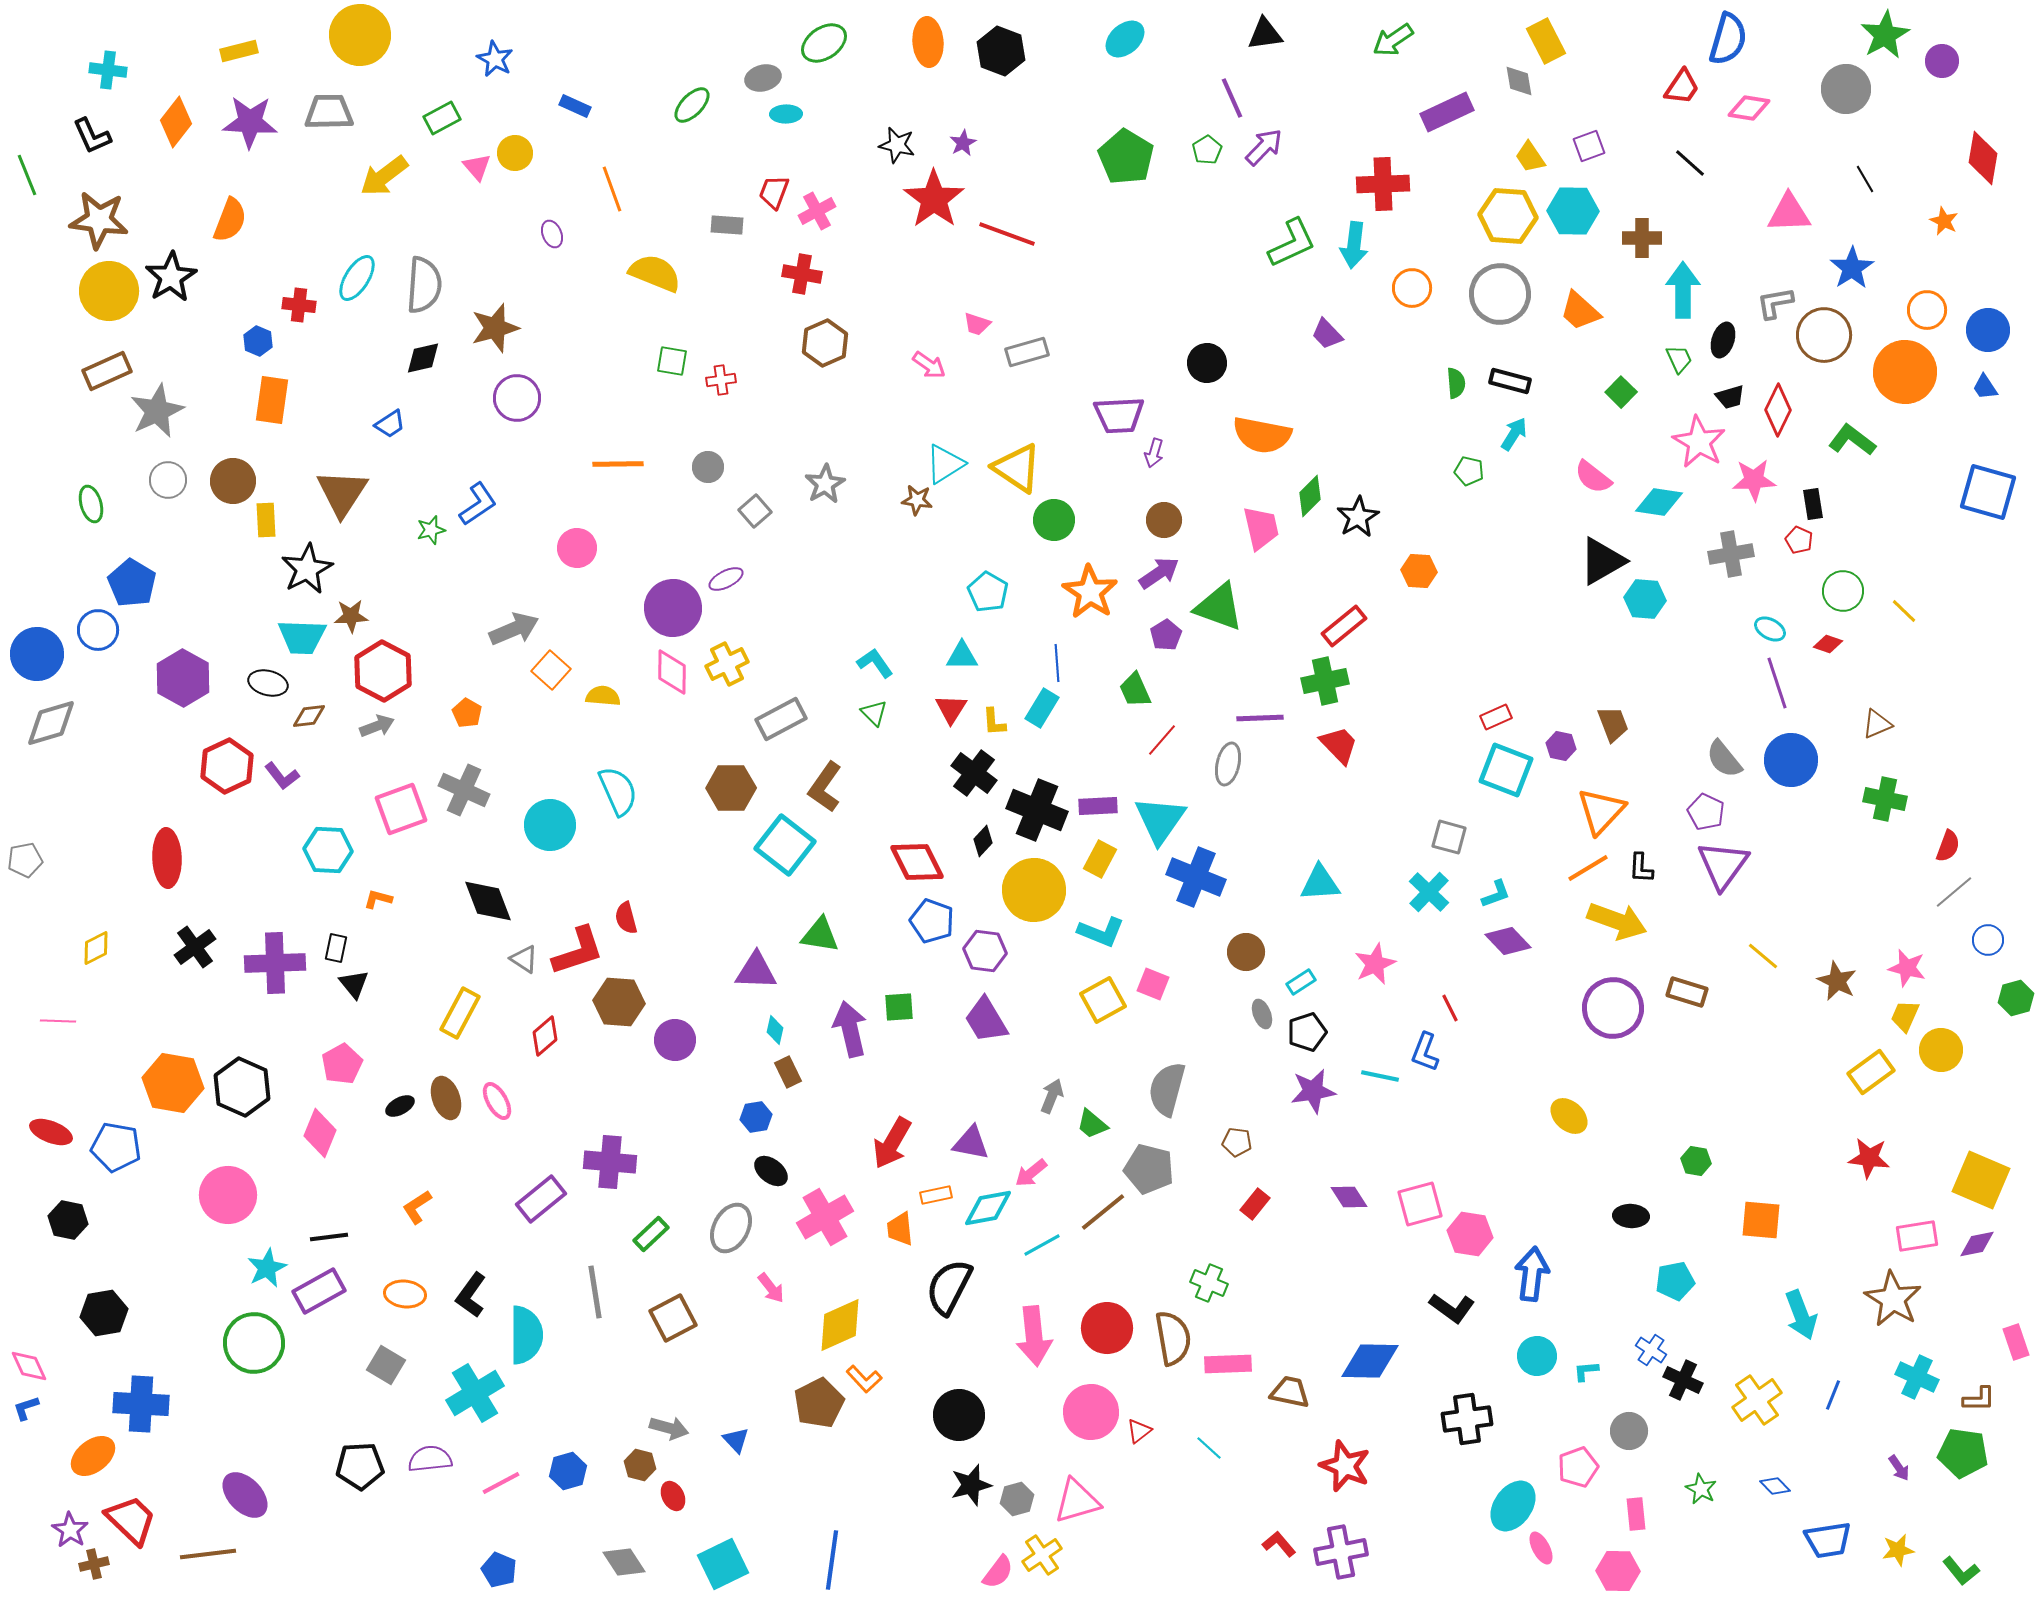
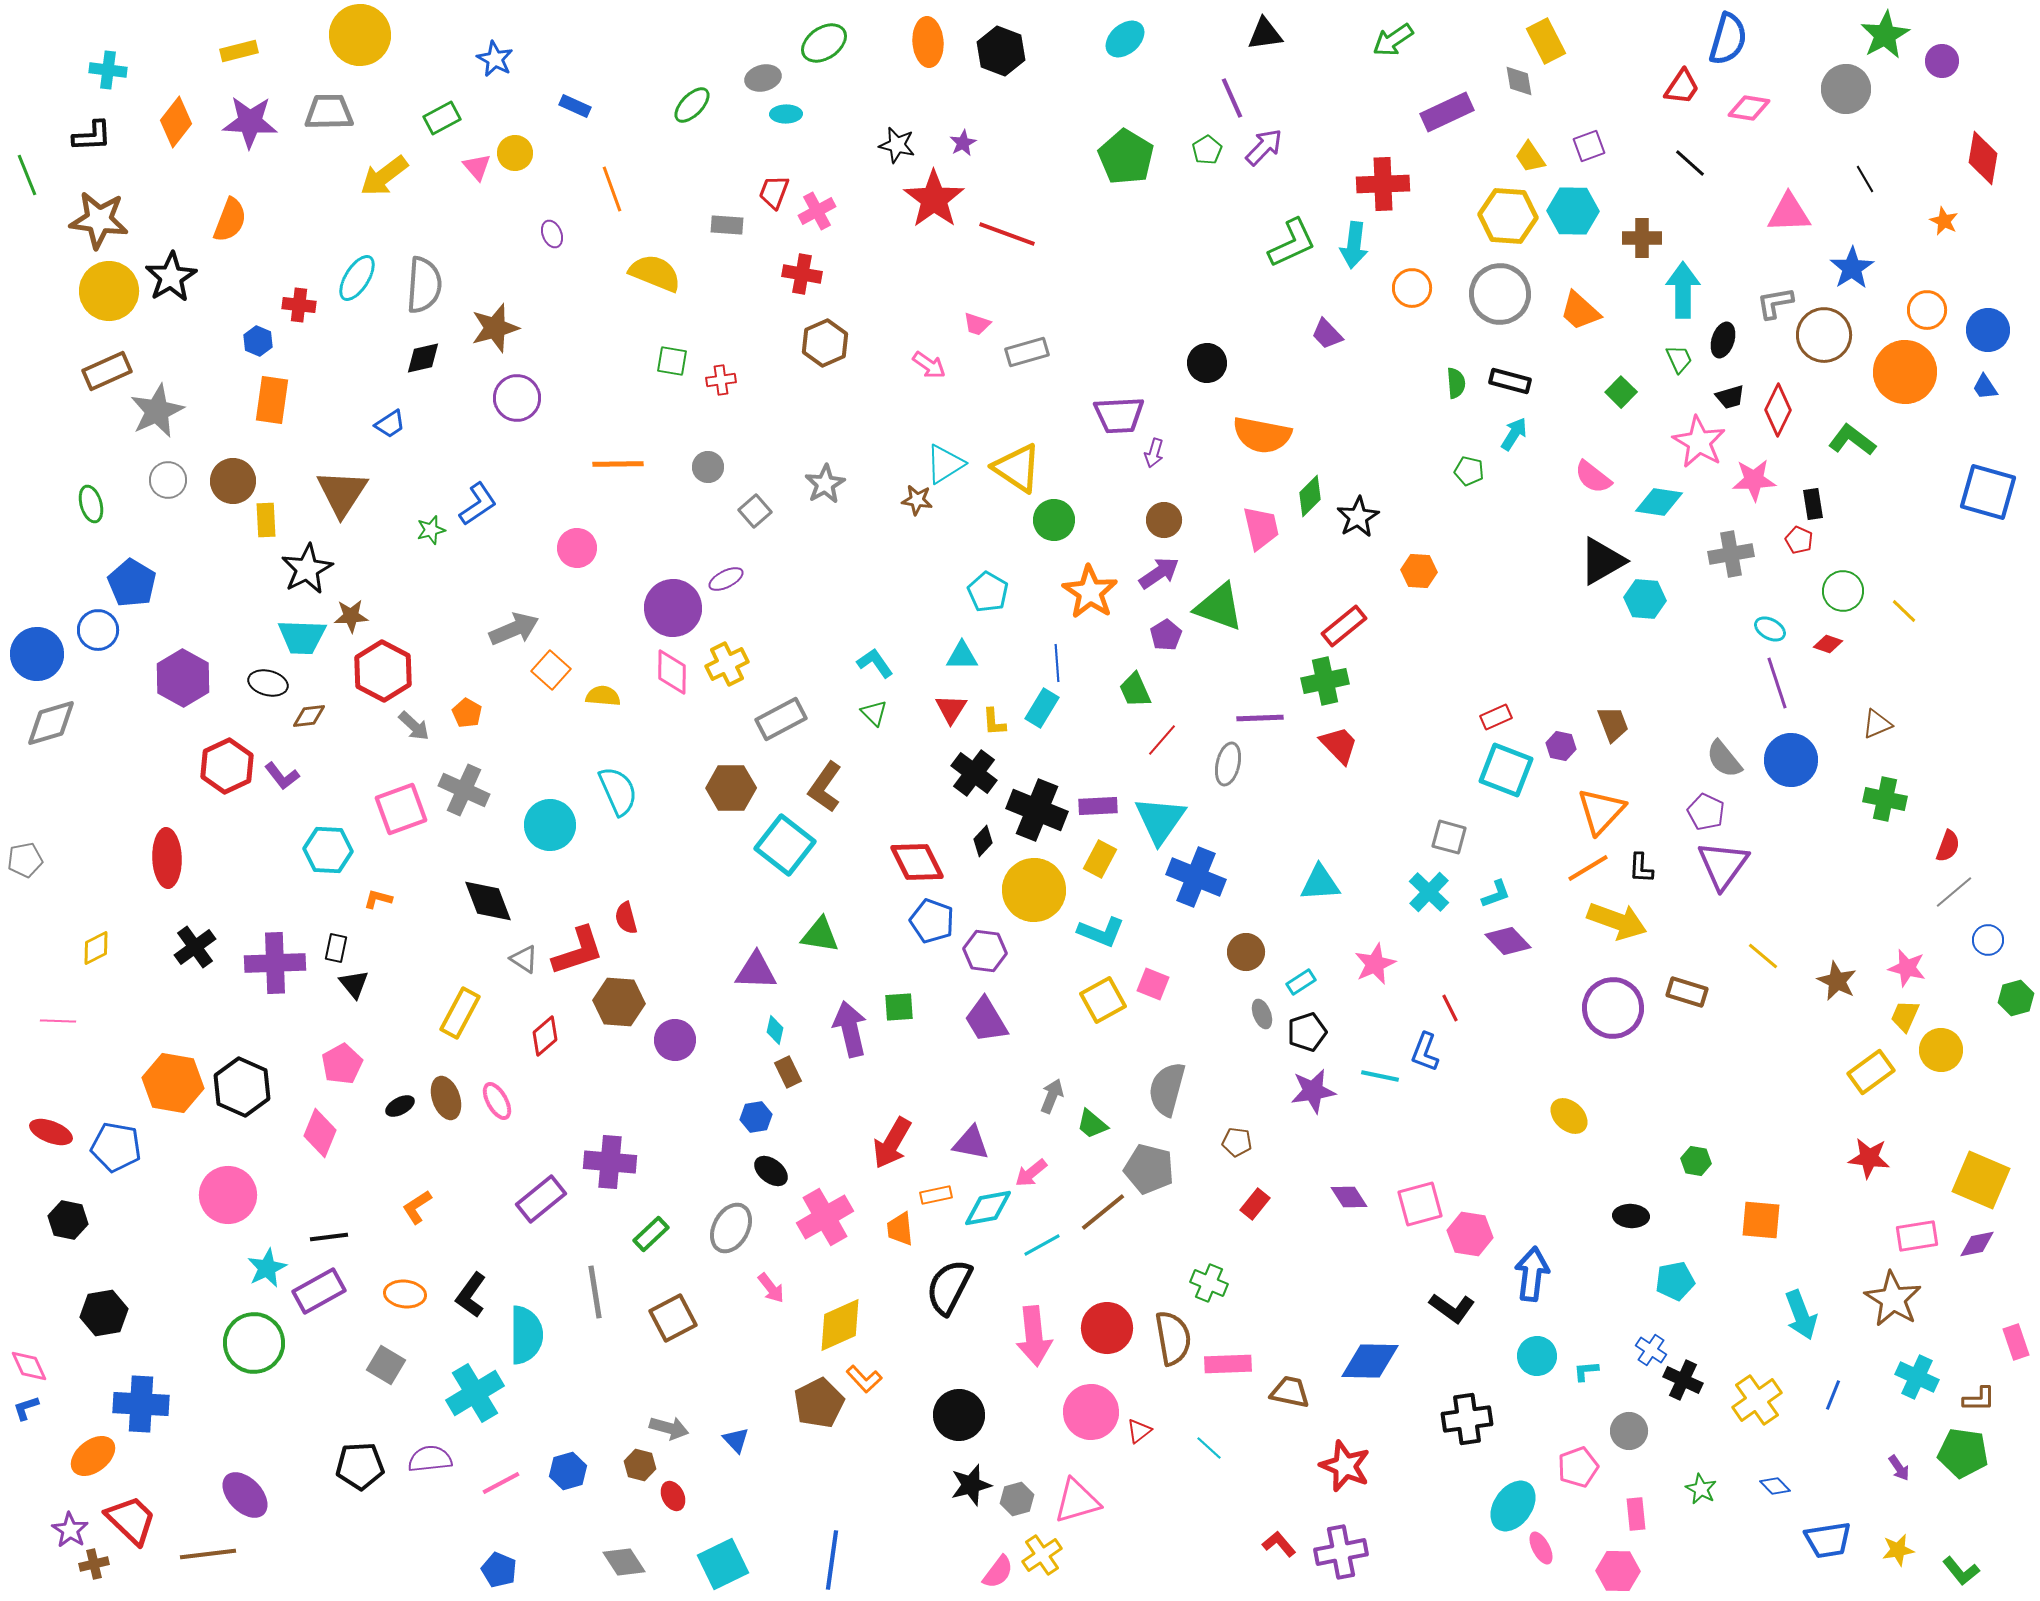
black L-shape at (92, 136): rotated 69 degrees counterclockwise
gray arrow at (377, 726): moved 37 px right; rotated 64 degrees clockwise
